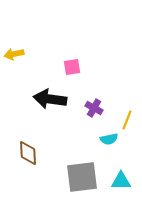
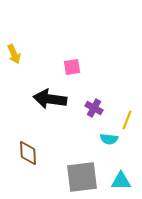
yellow arrow: rotated 102 degrees counterclockwise
cyan semicircle: rotated 18 degrees clockwise
